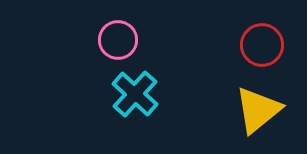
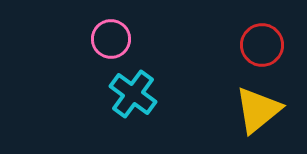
pink circle: moved 7 px left, 1 px up
cyan cross: moved 2 px left; rotated 6 degrees counterclockwise
